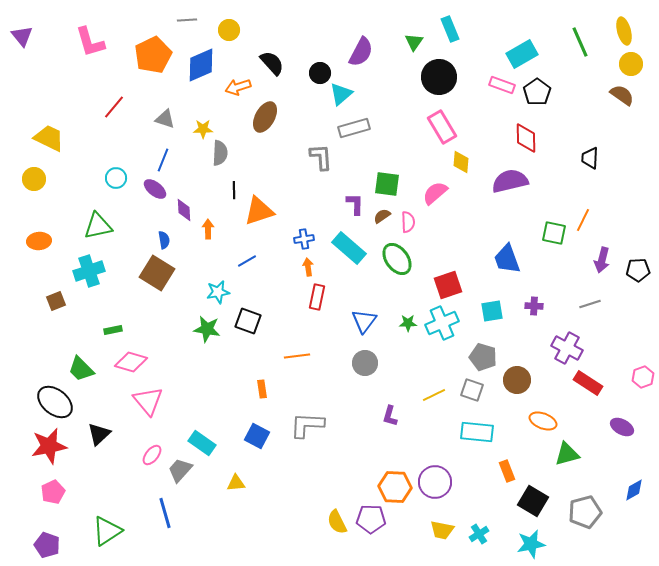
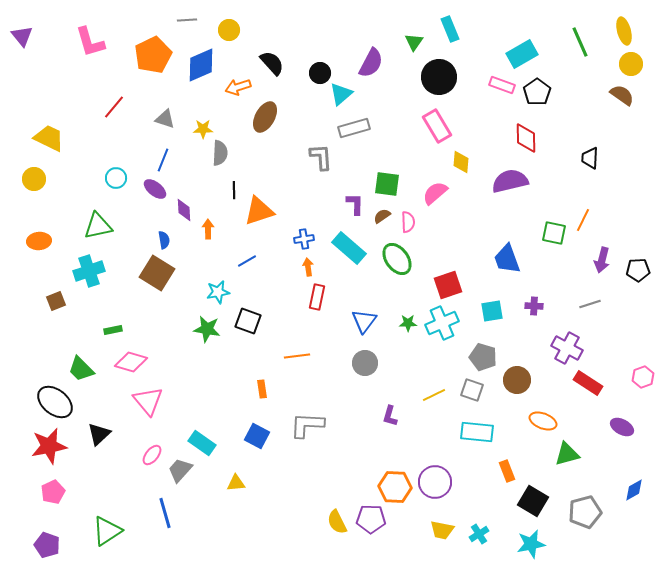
purple semicircle at (361, 52): moved 10 px right, 11 px down
pink rectangle at (442, 127): moved 5 px left, 1 px up
